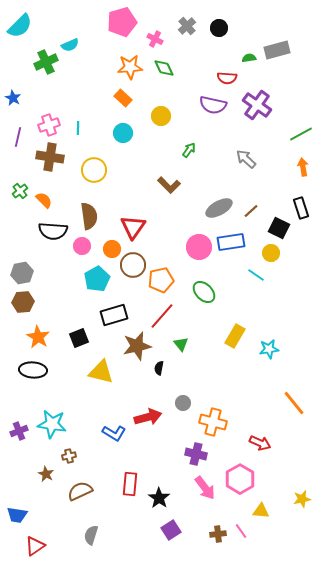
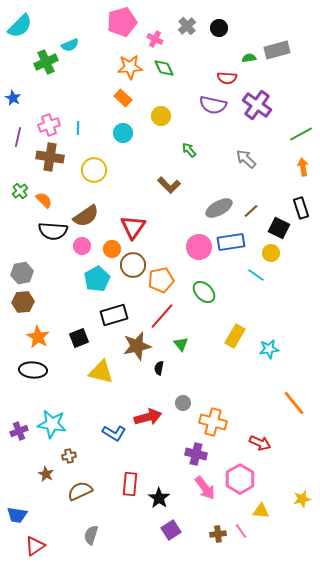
green arrow at (189, 150): rotated 77 degrees counterclockwise
brown semicircle at (89, 216): moved 3 px left; rotated 64 degrees clockwise
